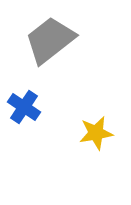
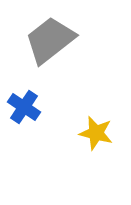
yellow star: rotated 24 degrees clockwise
